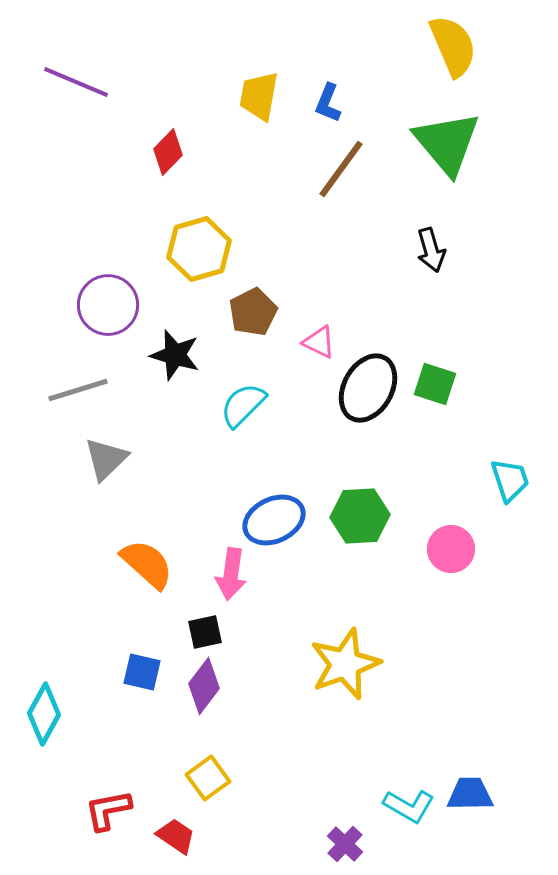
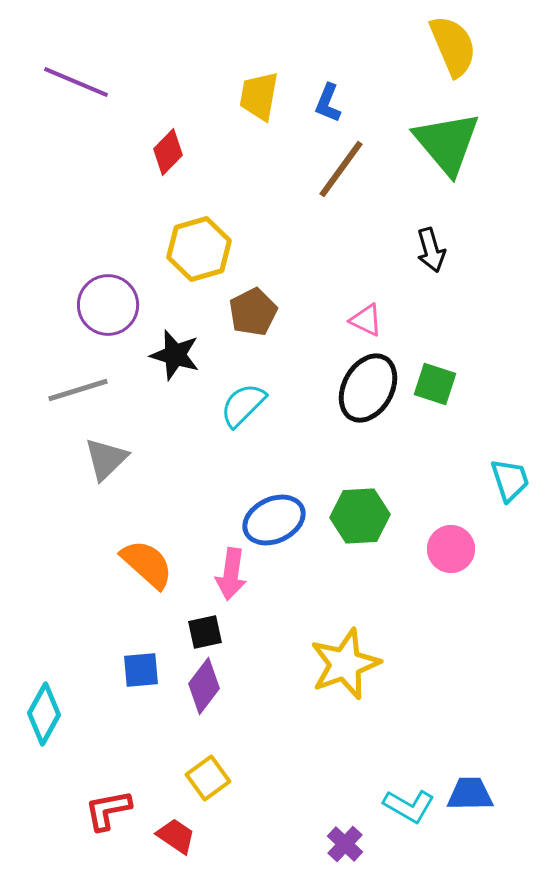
pink triangle: moved 47 px right, 22 px up
blue square: moved 1 px left, 2 px up; rotated 18 degrees counterclockwise
